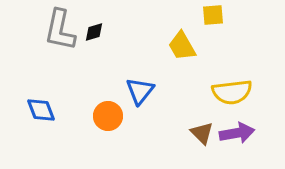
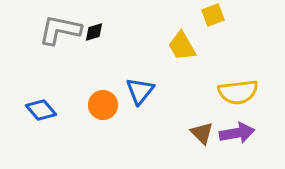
yellow square: rotated 15 degrees counterclockwise
gray L-shape: rotated 90 degrees clockwise
yellow semicircle: moved 6 px right
blue diamond: rotated 20 degrees counterclockwise
orange circle: moved 5 px left, 11 px up
